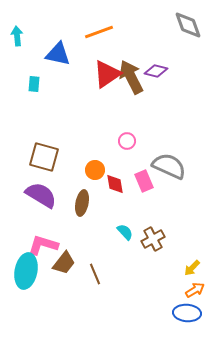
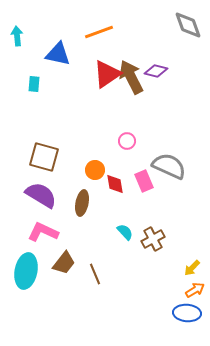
pink L-shape: moved 13 px up; rotated 8 degrees clockwise
